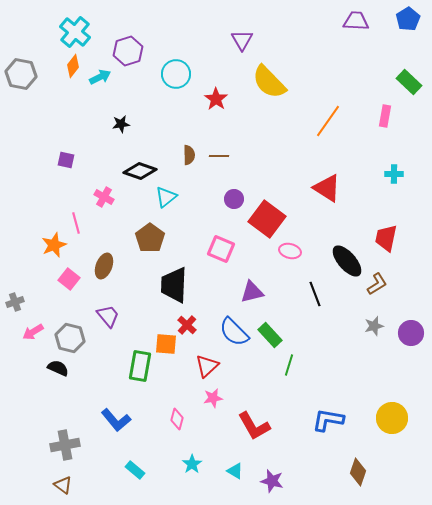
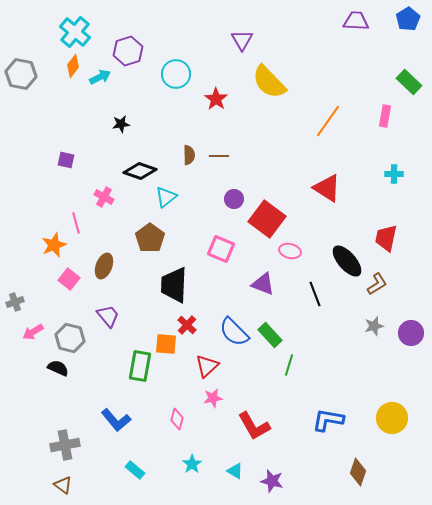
purple triangle at (252, 292): moved 11 px right, 8 px up; rotated 35 degrees clockwise
